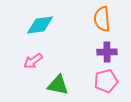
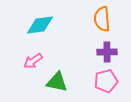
green triangle: moved 1 px left, 3 px up
